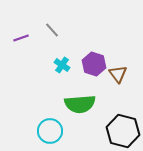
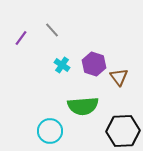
purple line: rotated 35 degrees counterclockwise
brown triangle: moved 1 px right, 3 px down
green semicircle: moved 3 px right, 2 px down
black hexagon: rotated 16 degrees counterclockwise
